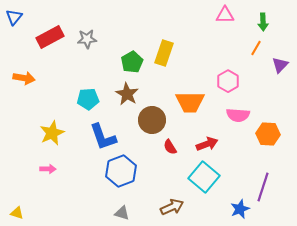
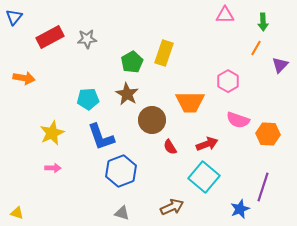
pink semicircle: moved 5 px down; rotated 15 degrees clockwise
blue L-shape: moved 2 px left
pink arrow: moved 5 px right, 1 px up
